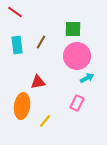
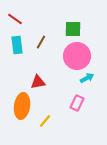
red line: moved 7 px down
